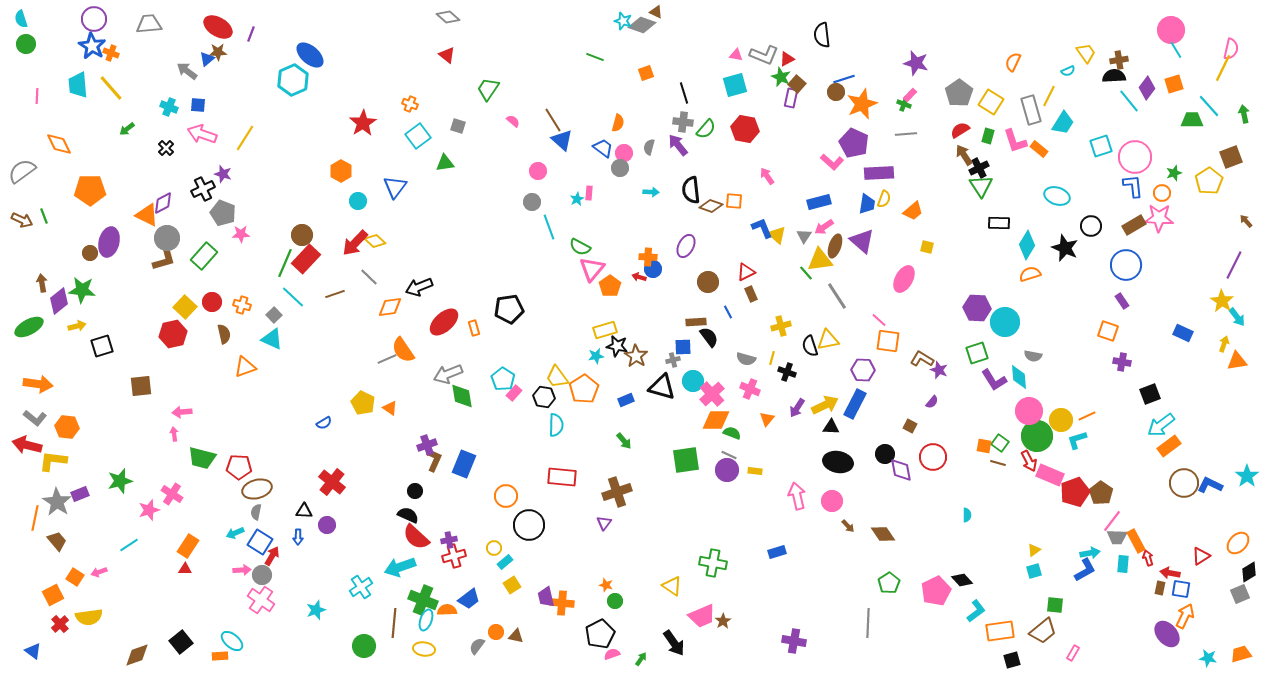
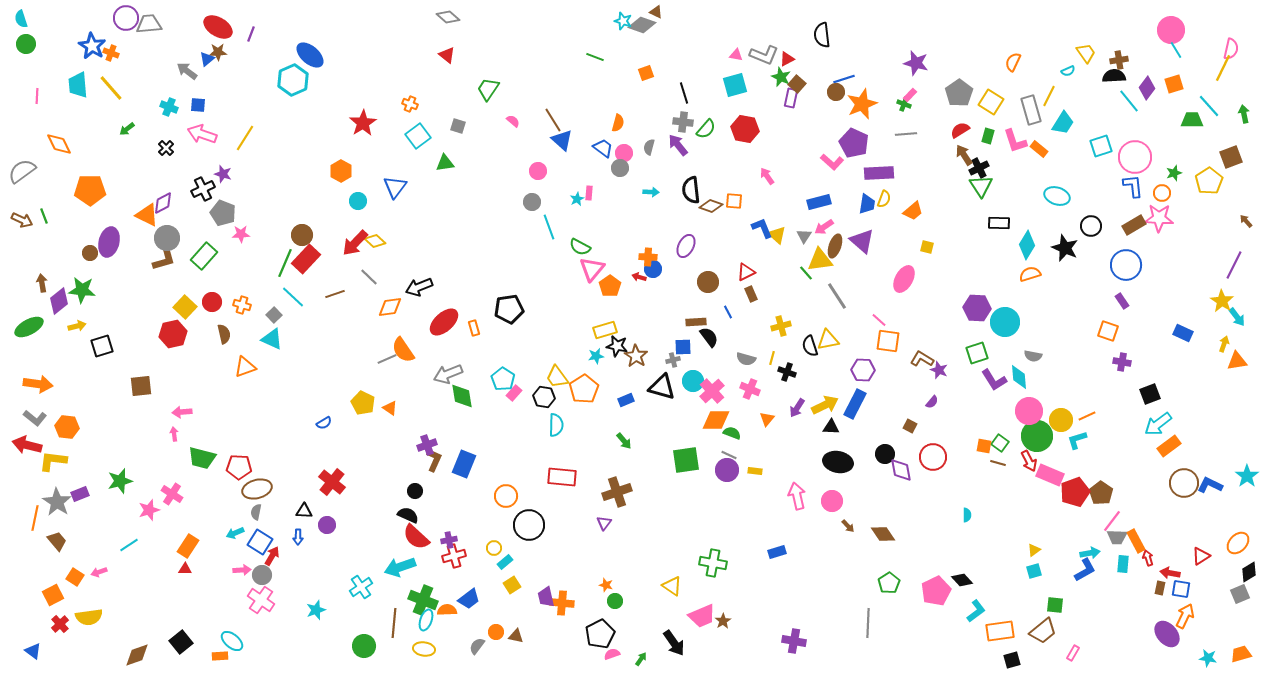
purple circle at (94, 19): moved 32 px right, 1 px up
pink cross at (712, 394): moved 3 px up
cyan arrow at (1161, 425): moved 3 px left, 1 px up
